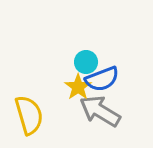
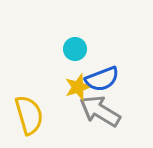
cyan circle: moved 11 px left, 13 px up
yellow star: rotated 16 degrees clockwise
